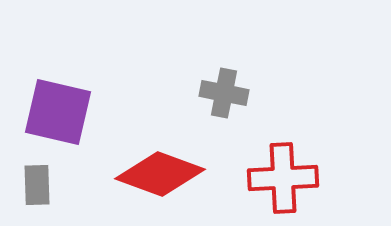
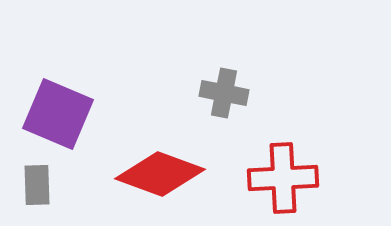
purple square: moved 2 px down; rotated 10 degrees clockwise
